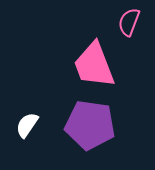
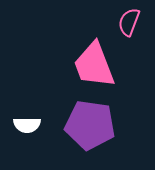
white semicircle: rotated 124 degrees counterclockwise
